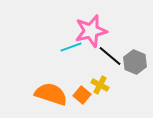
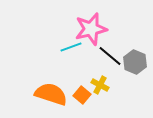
pink star: moved 2 px up
